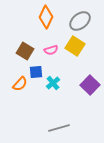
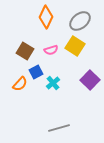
blue square: rotated 24 degrees counterclockwise
purple square: moved 5 px up
